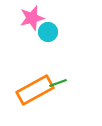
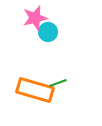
pink star: moved 3 px right
orange rectangle: rotated 45 degrees clockwise
